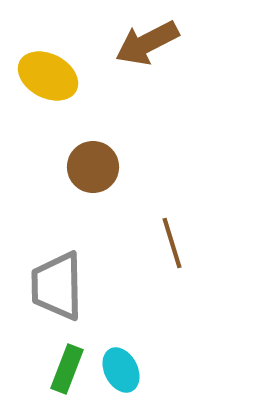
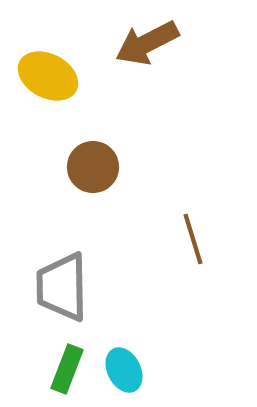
brown line: moved 21 px right, 4 px up
gray trapezoid: moved 5 px right, 1 px down
cyan ellipse: moved 3 px right
